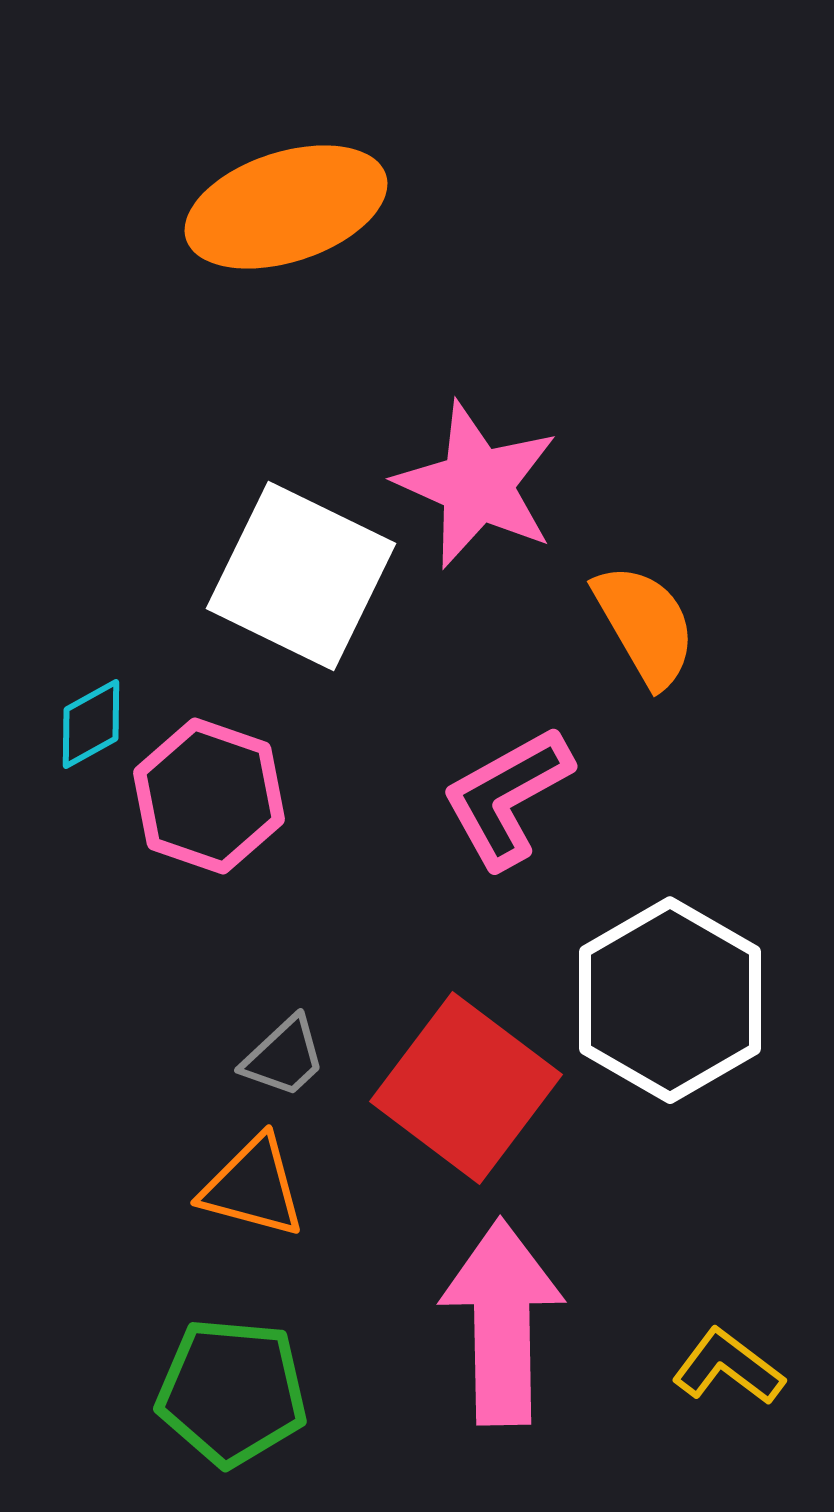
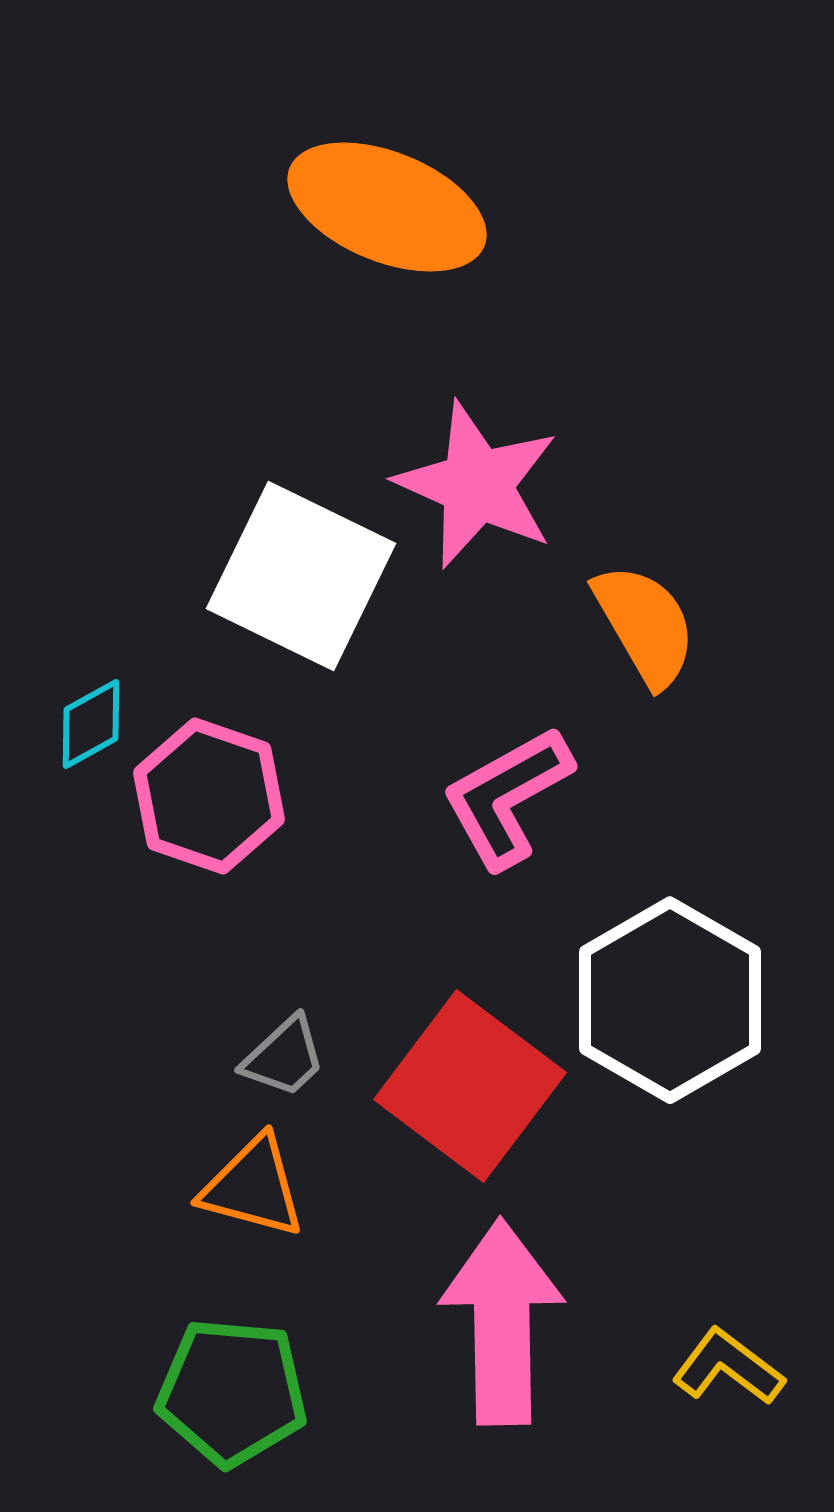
orange ellipse: moved 101 px right; rotated 40 degrees clockwise
red square: moved 4 px right, 2 px up
